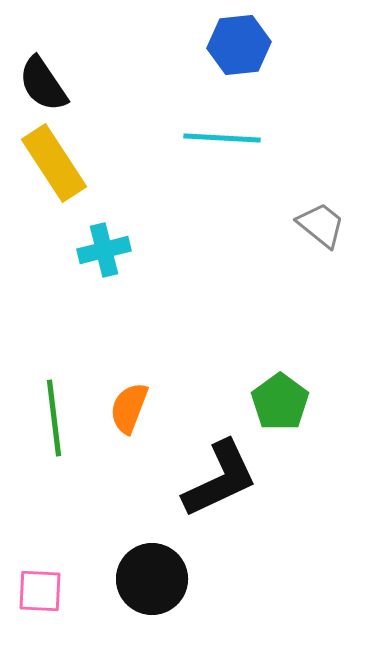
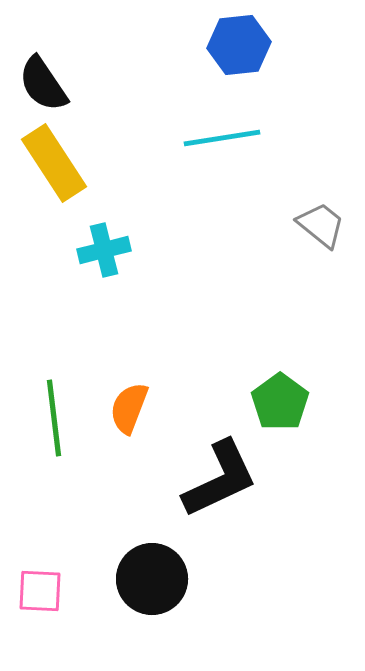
cyan line: rotated 12 degrees counterclockwise
